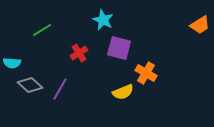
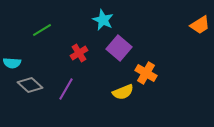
purple square: rotated 25 degrees clockwise
purple line: moved 6 px right
